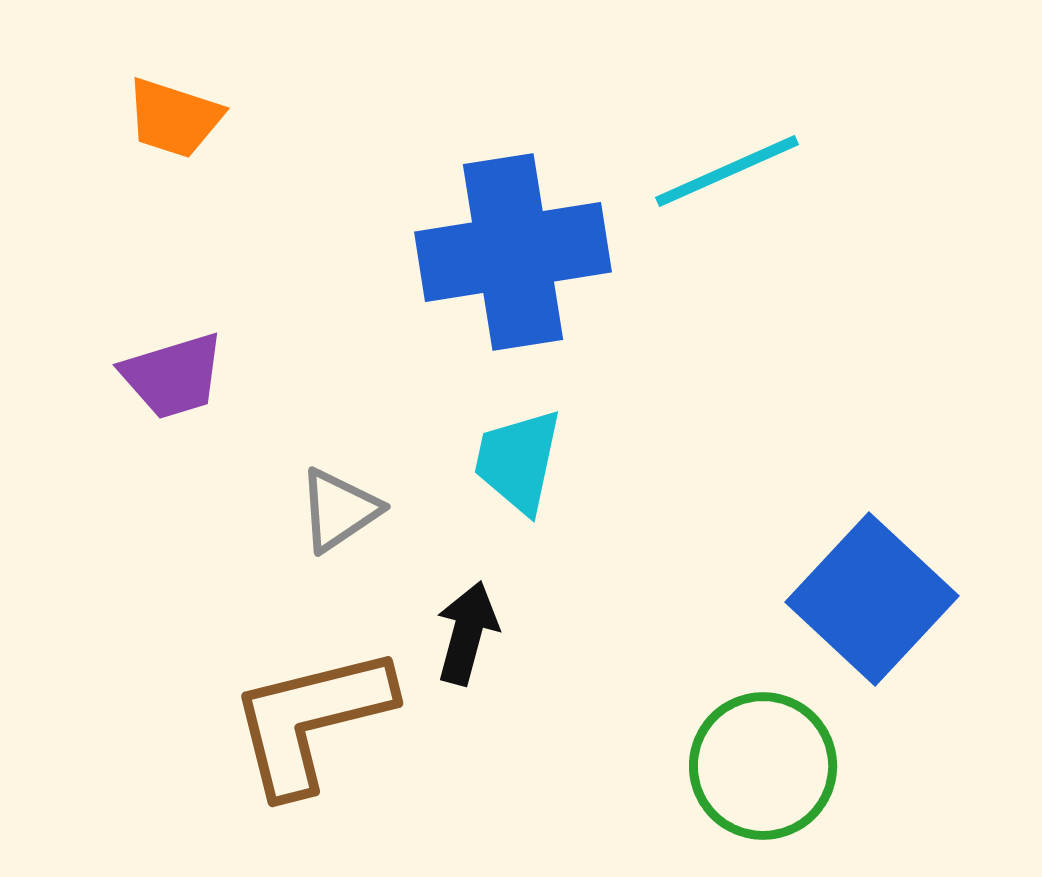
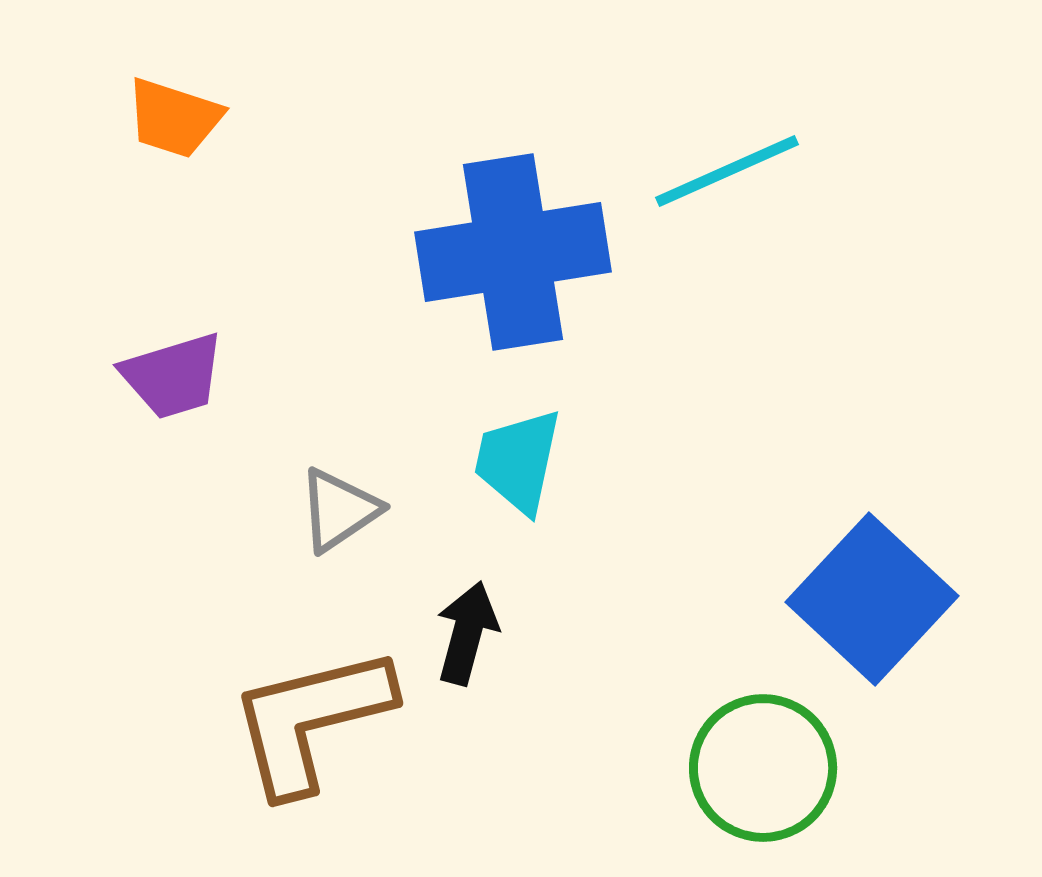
green circle: moved 2 px down
